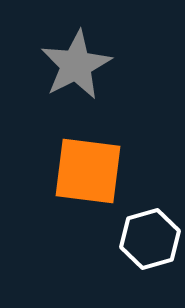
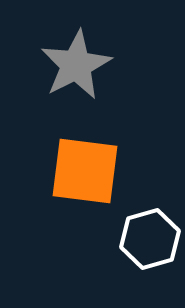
orange square: moved 3 px left
